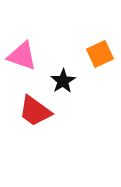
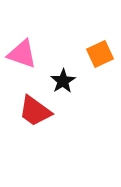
pink triangle: moved 2 px up
